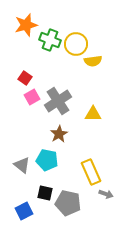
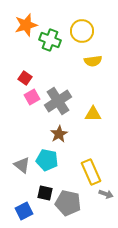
yellow circle: moved 6 px right, 13 px up
